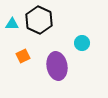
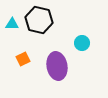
black hexagon: rotated 12 degrees counterclockwise
orange square: moved 3 px down
